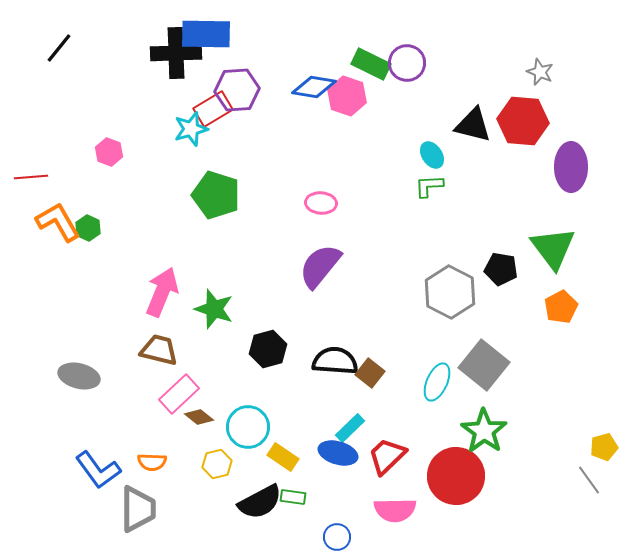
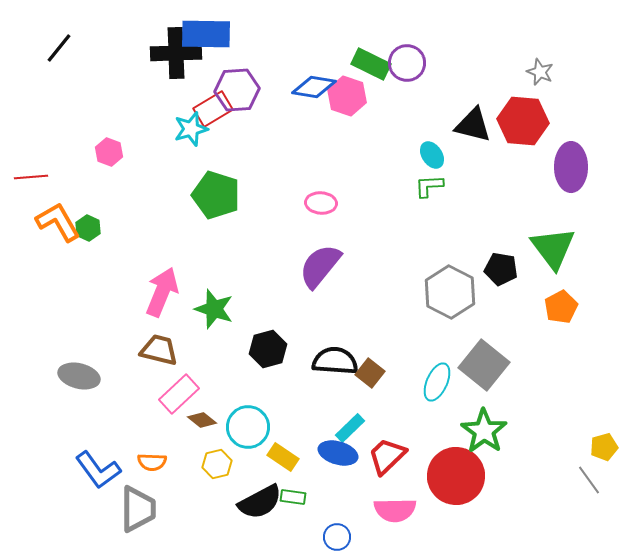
brown diamond at (199, 417): moved 3 px right, 3 px down
